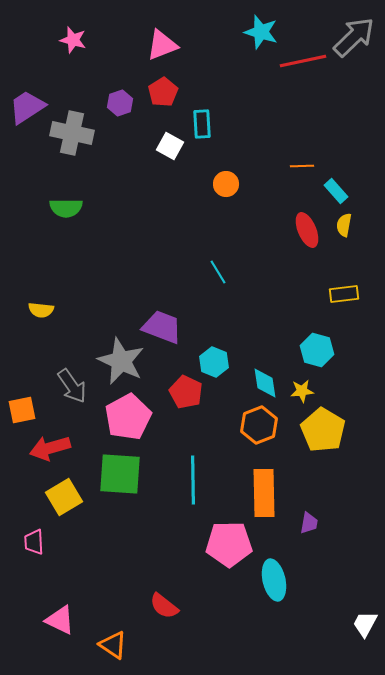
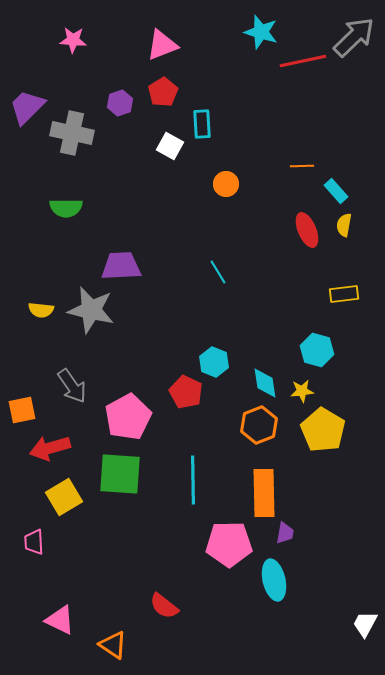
pink star at (73, 40): rotated 12 degrees counterclockwise
purple trapezoid at (27, 107): rotated 12 degrees counterclockwise
purple trapezoid at (162, 327): moved 41 px left, 61 px up; rotated 24 degrees counterclockwise
gray star at (121, 361): moved 30 px left, 51 px up; rotated 12 degrees counterclockwise
purple trapezoid at (309, 523): moved 24 px left, 10 px down
